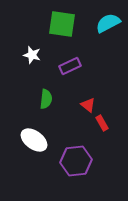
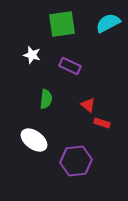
green square: rotated 16 degrees counterclockwise
purple rectangle: rotated 50 degrees clockwise
red rectangle: rotated 42 degrees counterclockwise
